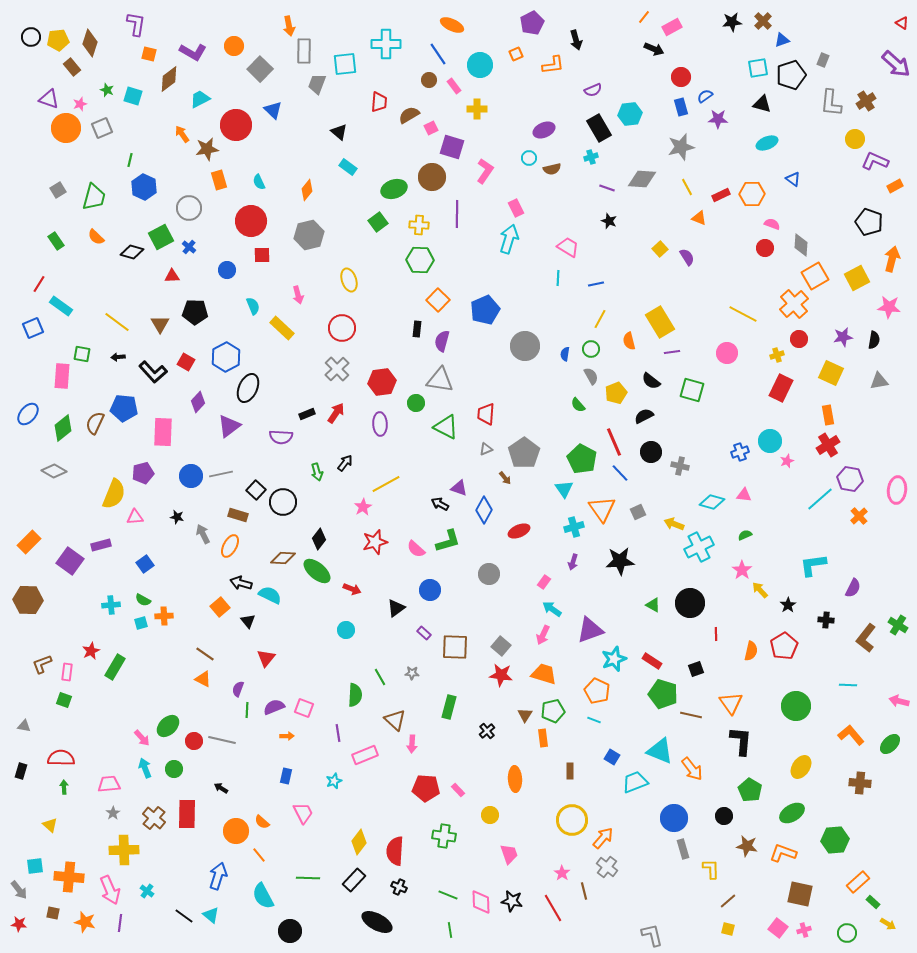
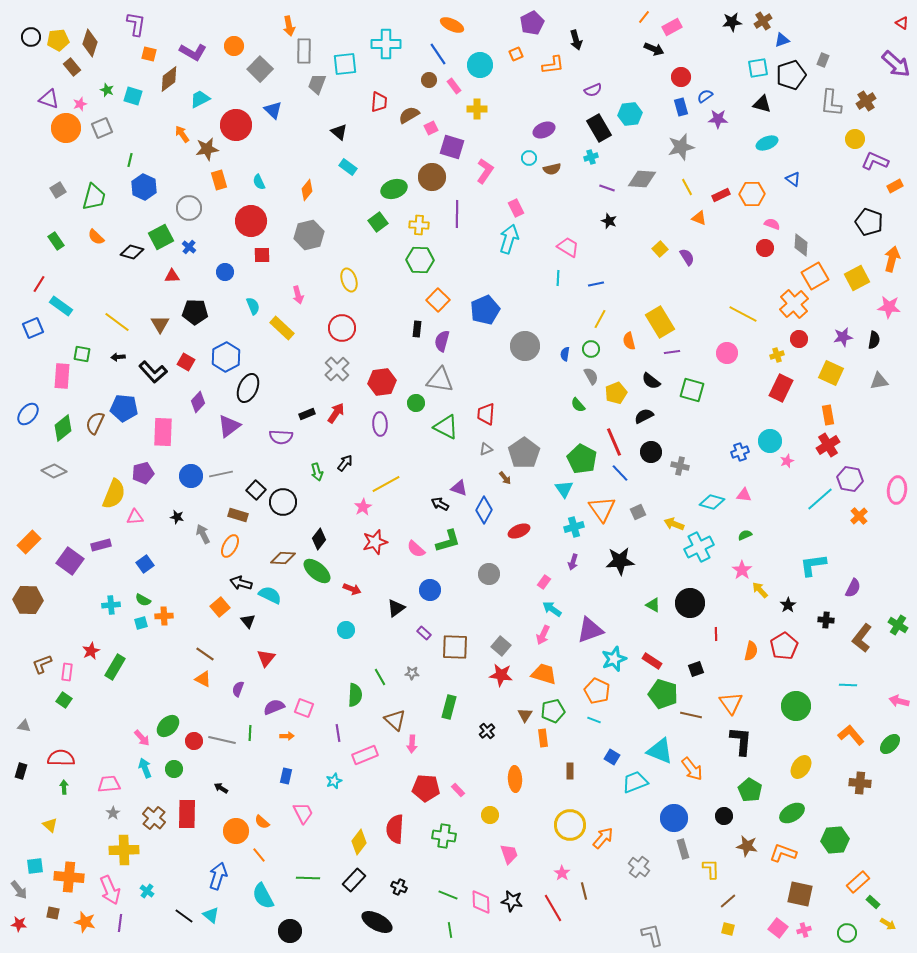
brown cross at (763, 21): rotated 12 degrees clockwise
blue circle at (227, 270): moved 2 px left, 2 px down
brown L-shape at (866, 638): moved 4 px left
green square at (64, 700): rotated 14 degrees clockwise
green line at (247, 710): moved 3 px right, 23 px down
yellow circle at (572, 820): moved 2 px left, 5 px down
red semicircle at (395, 851): moved 22 px up
gray cross at (607, 867): moved 32 px right
